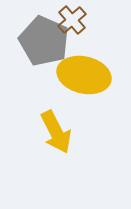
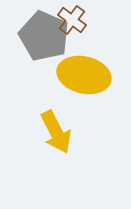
brown cross: rotated 12 degrees counterclockwise
gray pentagon: moved 5 px up
